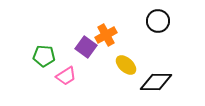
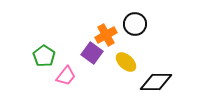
black circle: moved 23 px left, 3 px down
purple square: moved 6 px right, 6 px down
green pentagon: rotated 30 degrees clockwise
yellow ellipse: moved 3 px up
pink trapezoid: rotated 20 degrees counterclockwise
